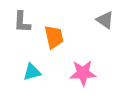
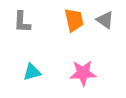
orange trapezoid: moved 20 px right, 17 px up
